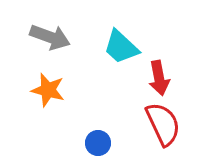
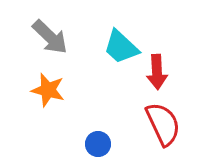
gray arrow: rotated 24 degrees clockwise
red arrow: moved 2 px left, 6 px up; rotated 8 degrees clockwise
blue circle: moved 1 px down
